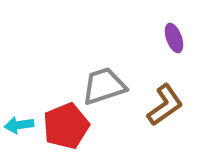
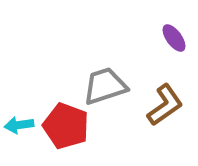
purple ellipse: rotated 16 degrees counterclockwise
gray trapezoid: moved 1 px right
red pentagon: rotated 30 degrees counterclockwise
